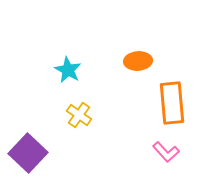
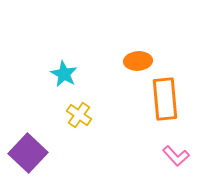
cyan star: moved 4 px left, 4 px down
orange rectangle: moved 7 px left, 4 px up
pink L-shape: moved 10 px right, 4 px down
